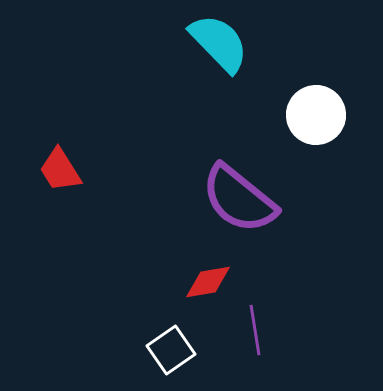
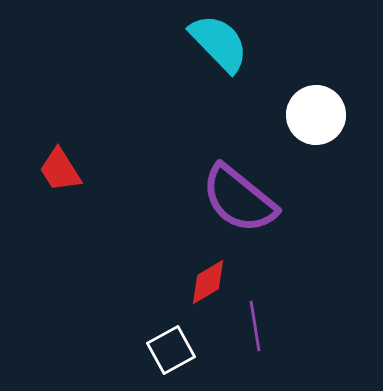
red diamond: rotated 21 degrees counterclockwise
purple line: moved 4 px up
white square: rotated 6 degrees clockwise
